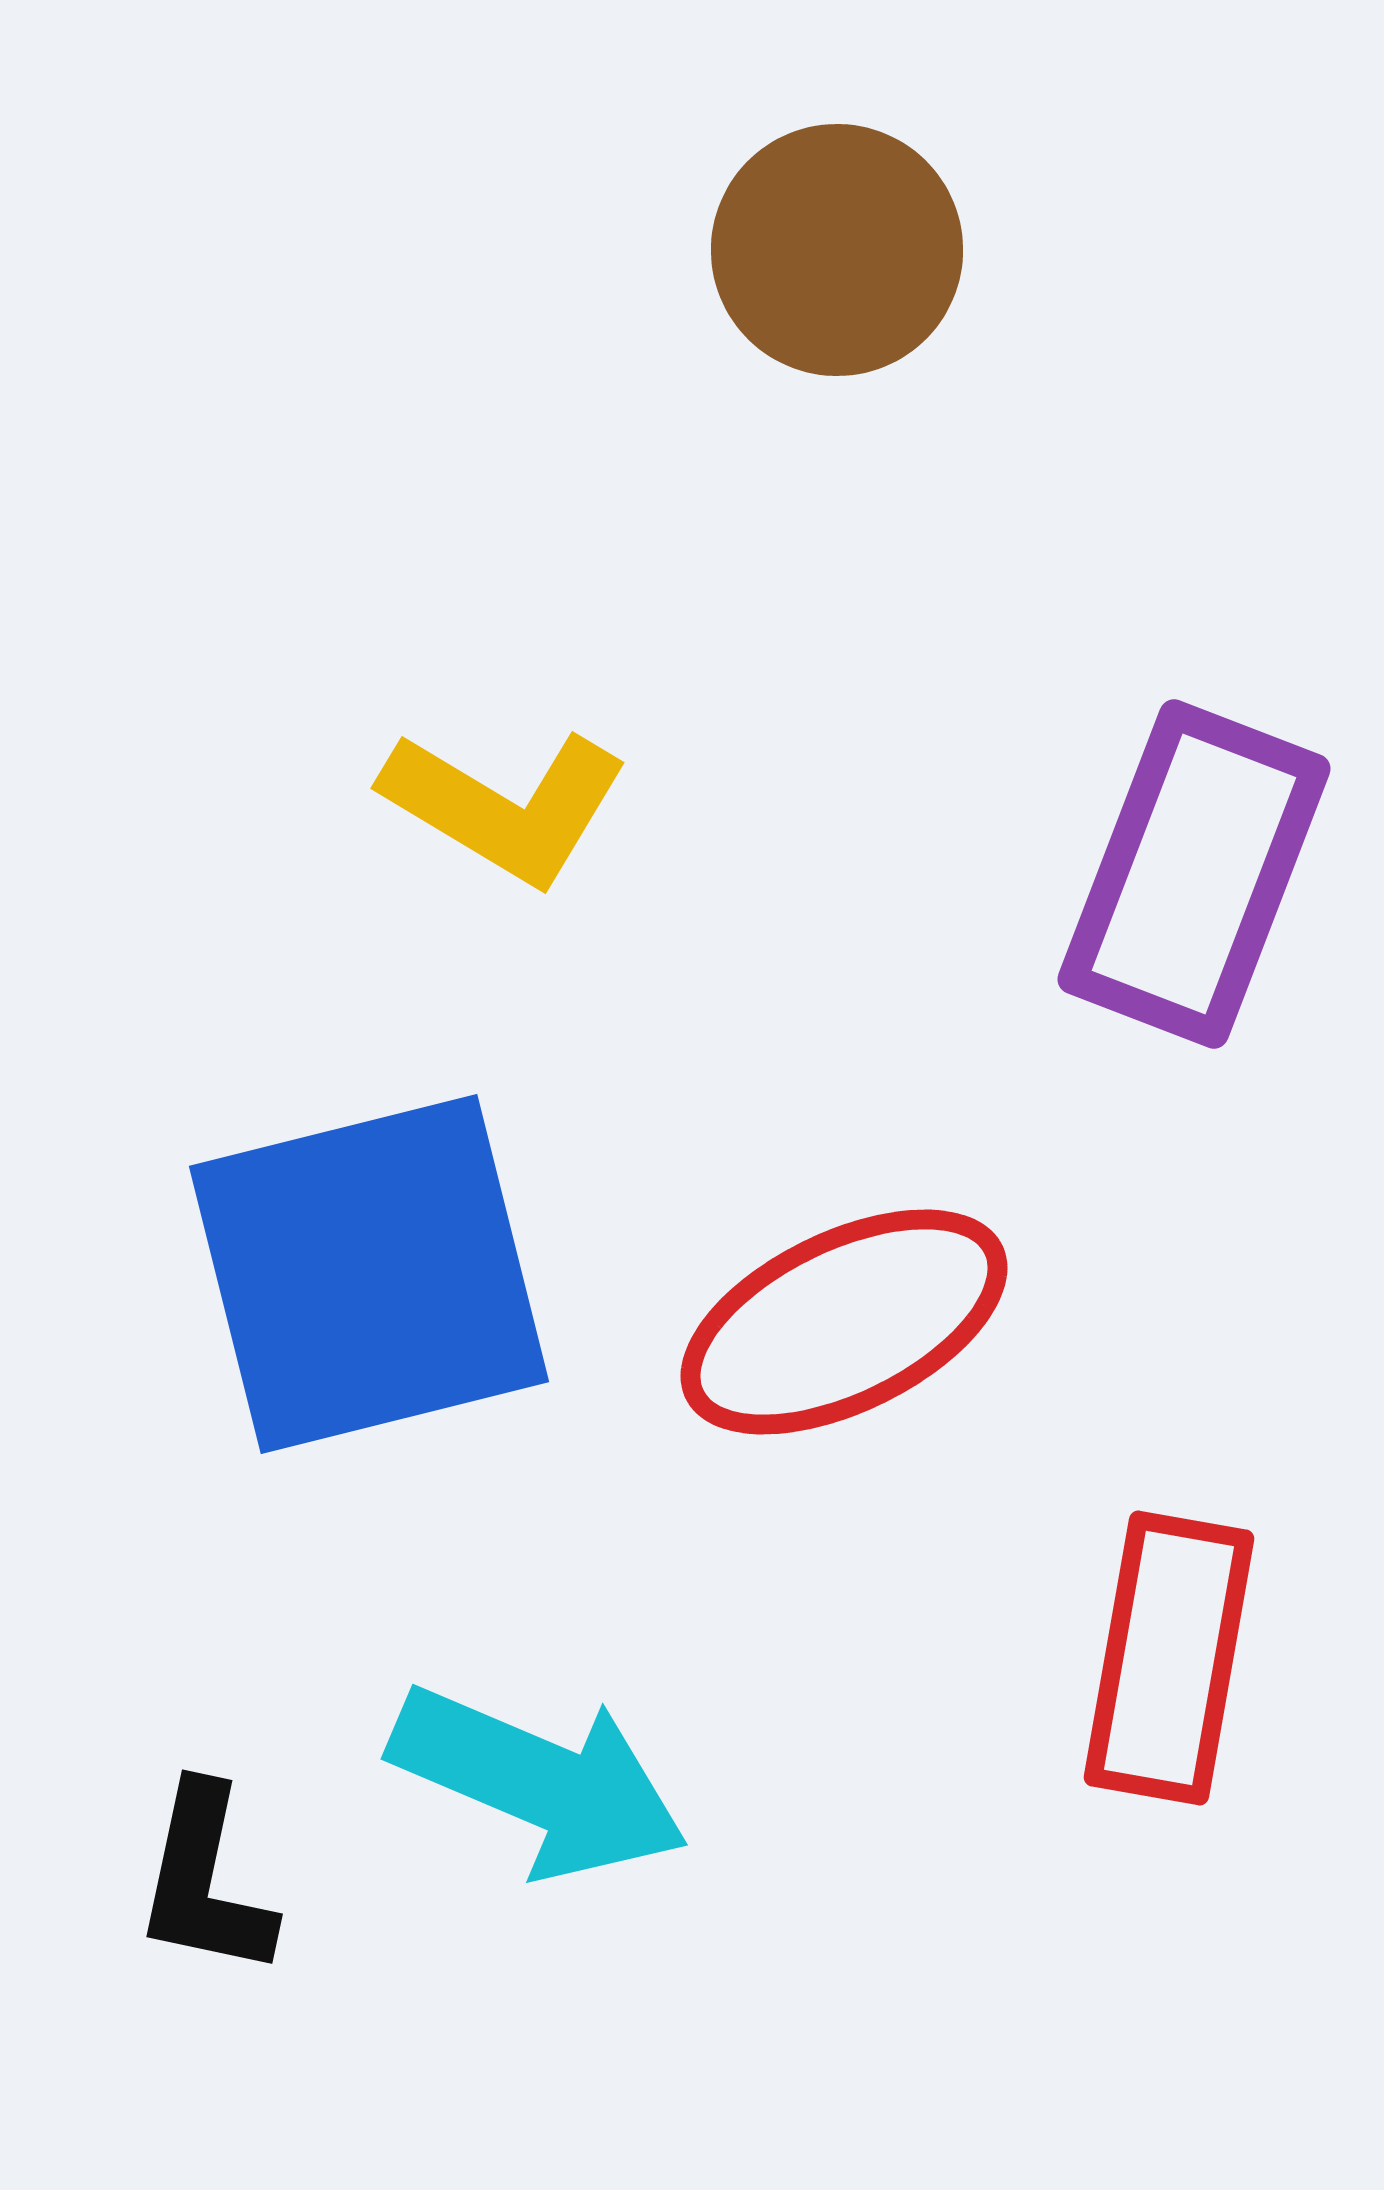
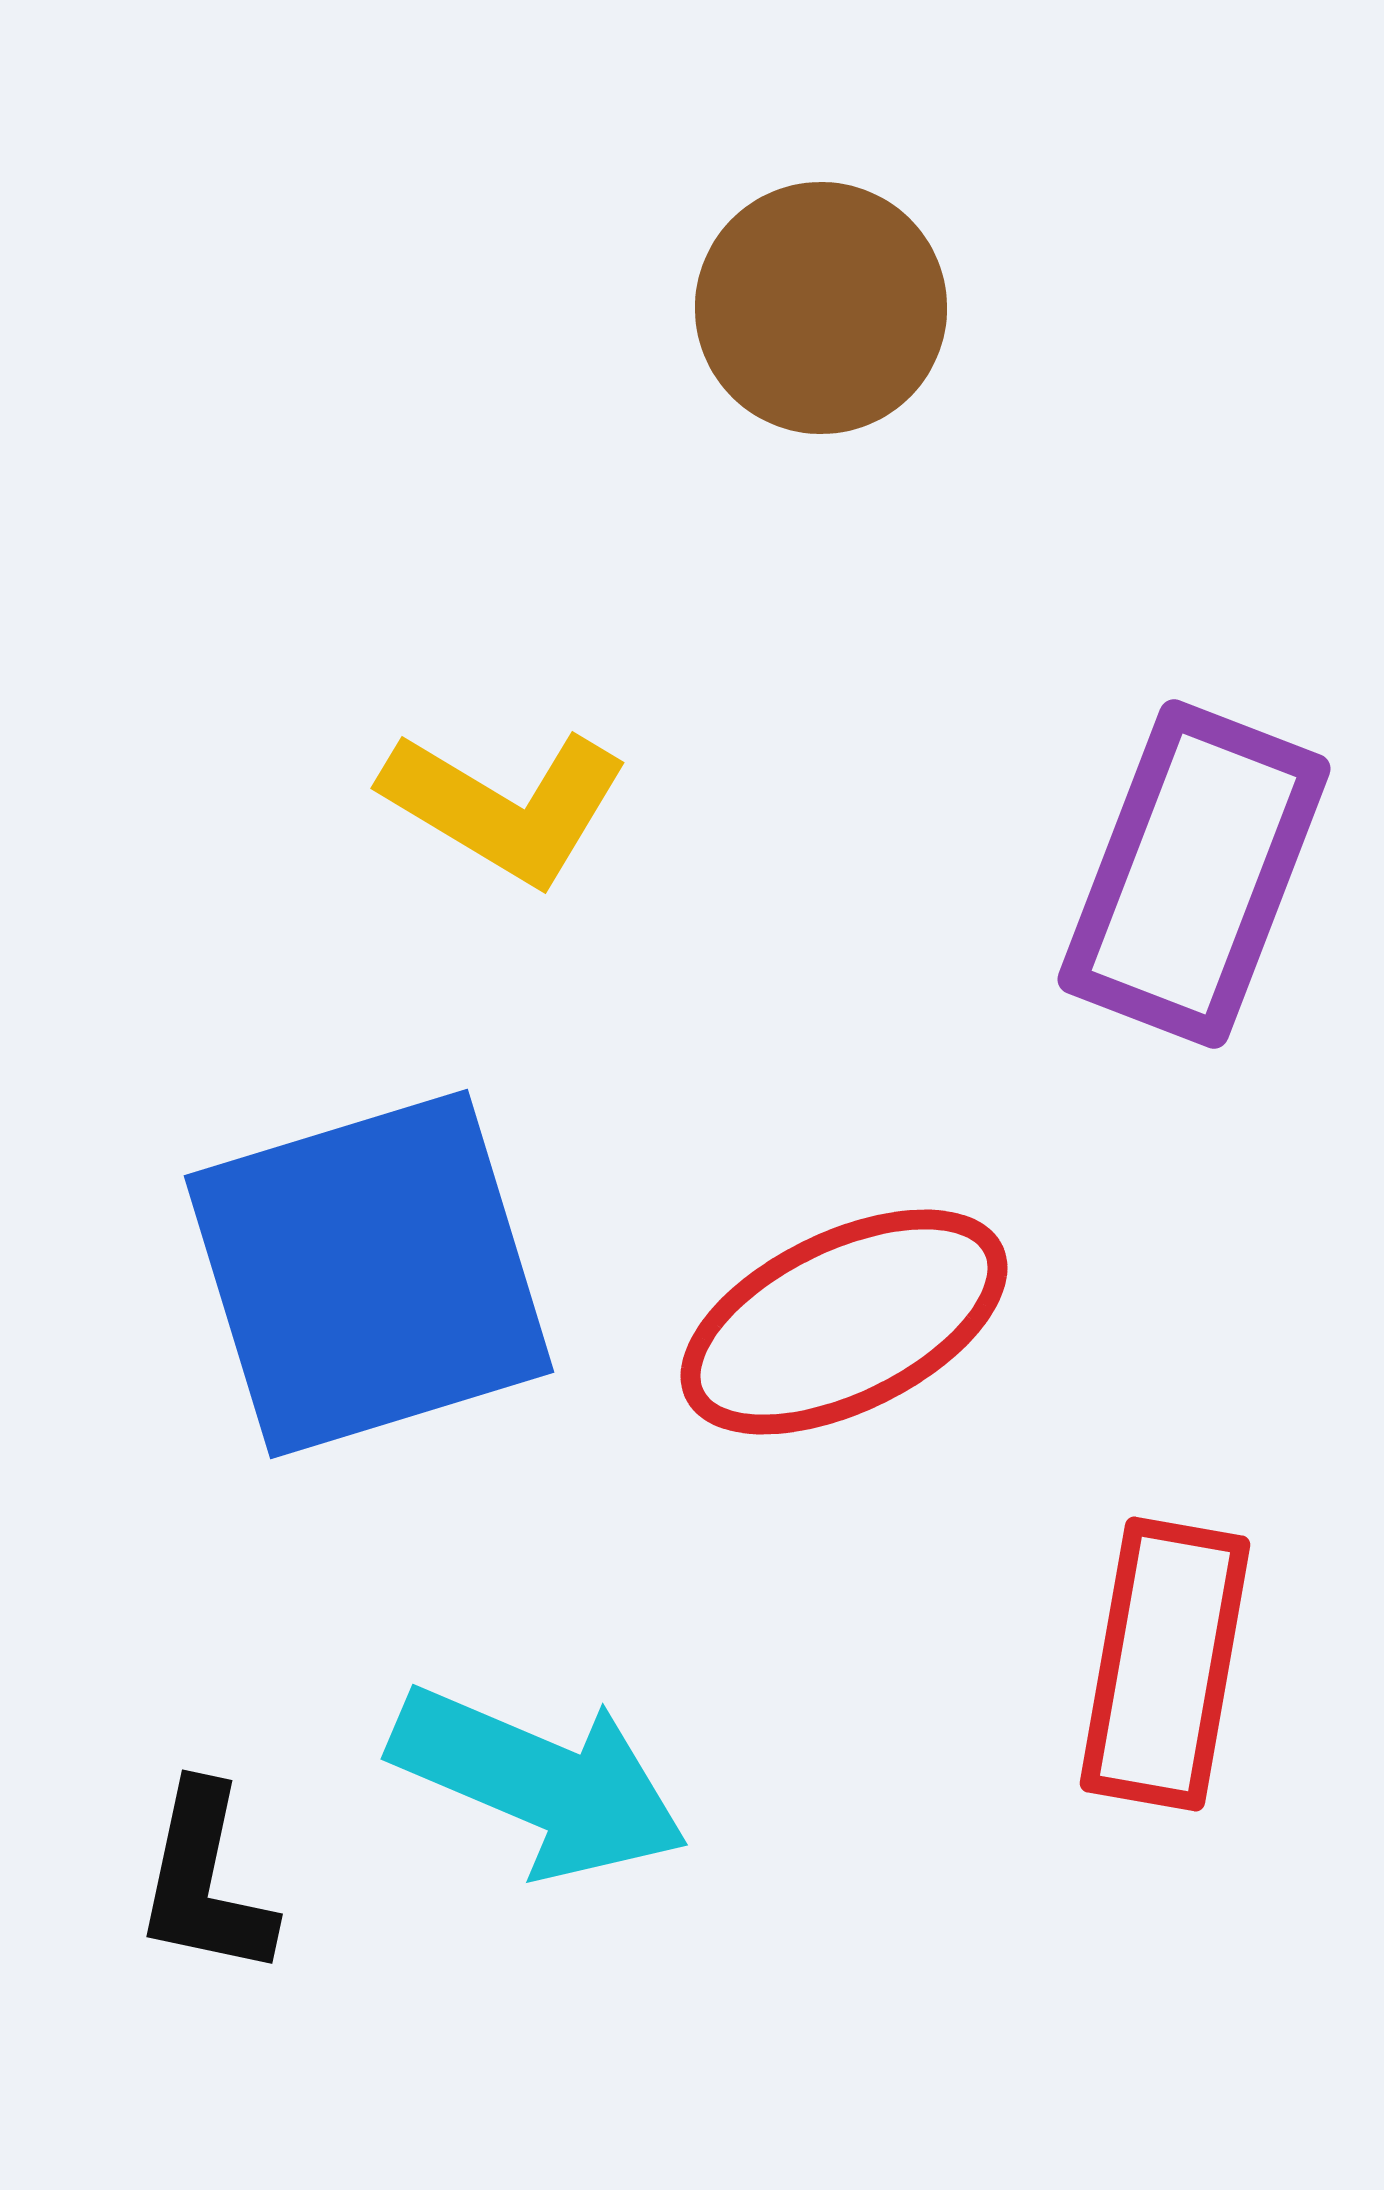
brown circle: moved 16 px left, 58 px down
blue square: rotated 3 degrees counterclockwise
red rectangle: moved 4 px left, 6 px down
